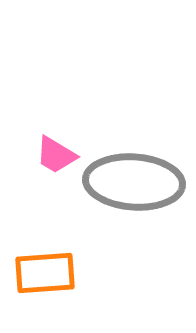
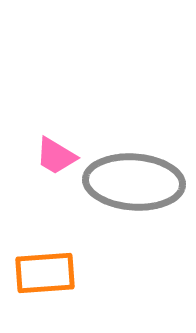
pink trapezoid: moved 1 px down
